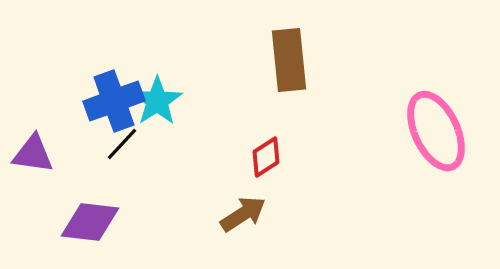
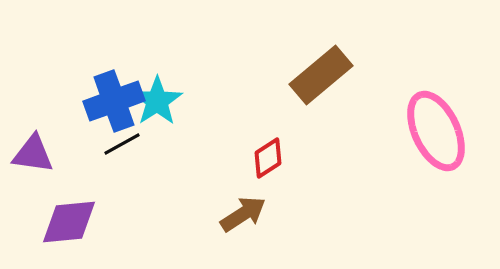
brown rectangle: moved 32 px right, 15 px down; rotated 56 degrees clockwise
black line: rotated 18 degrees clockwise
red diamond: moved 2 px right, 1 px down
purple diamond: moved 21 px left; rotated 12 degrees counterclockwise
